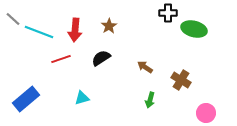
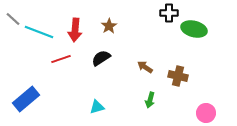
black cross: moved 1 px right
brown cross: moved 3 px left, 4 px up; rotated 18 degrees counterclockwise
cyan triangle: moved 15 px right, 9 px down
